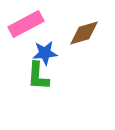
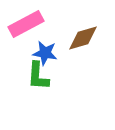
brown diamond: moved 1 px left, 5 px down
blue star: rotated 15 degrees clockwise
